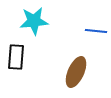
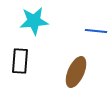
black rectangle: moved 4 px right, 4 px down
